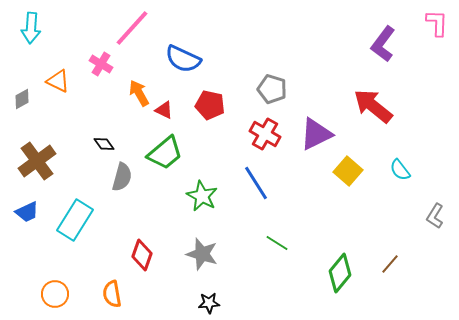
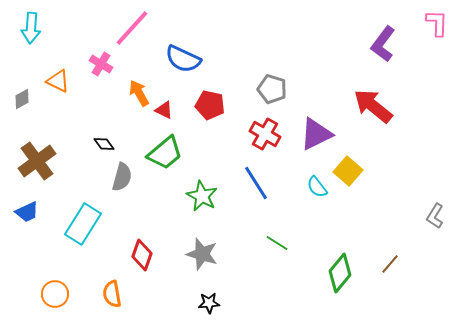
cyan semicircle: moved 83 px left, 17 px down
cyan rectangle: moved 8 px right, 4 px down
